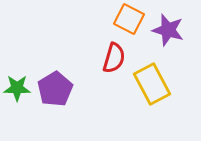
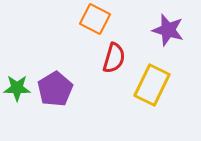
orange square: moved 34 px left
yellow rectangle: moved 1 px down; rotated 54 degrees clockwise
